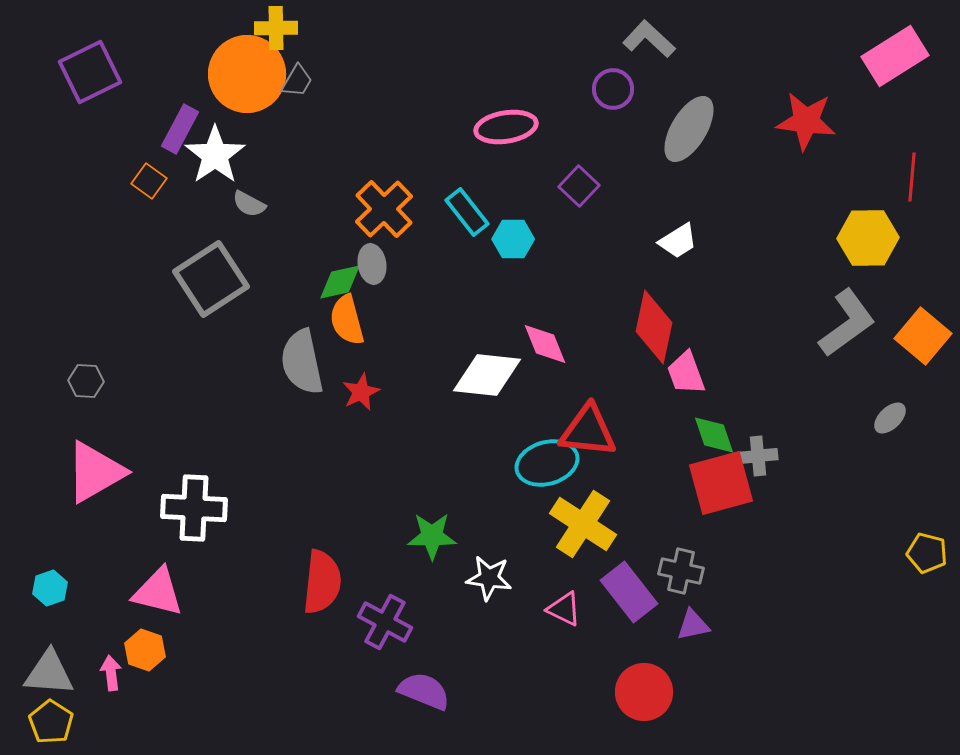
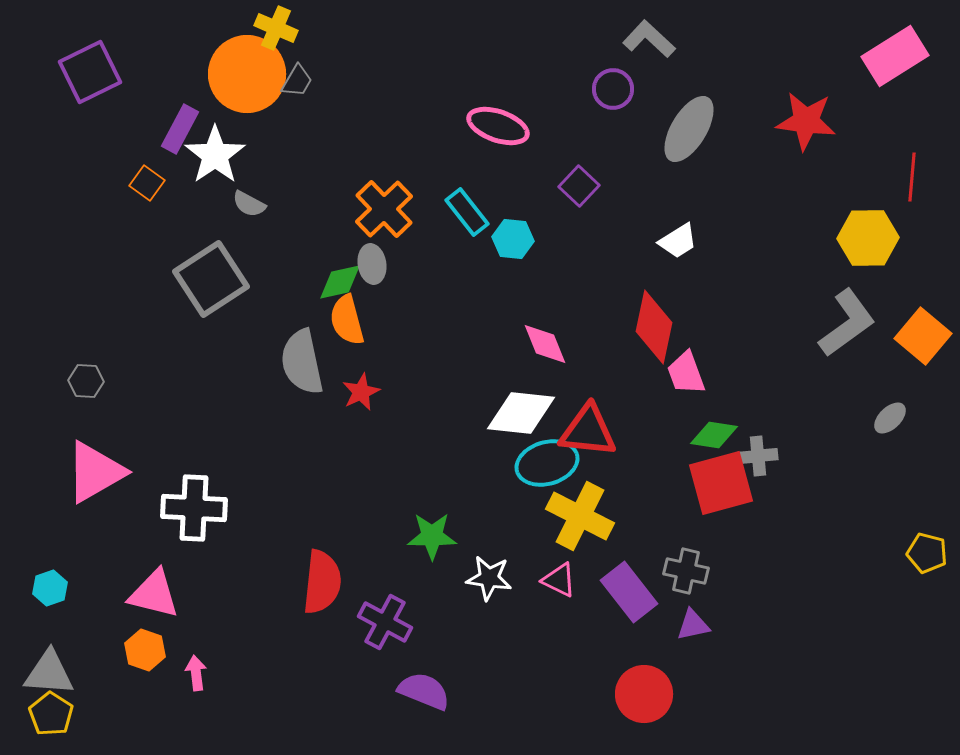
yellow cross at (276, 28): rotated 24 degrees clockwise
pink ellipse at (506, 127): moved 8 px left, 1 px up; rotated 28 degrees clockwise
orange square at (149, 181): moved 2 px left, 2 px down
cyan hexagon at (513, 239): rotated 6 degrees clockwise
white diamond at (487, 375): moved 34 px right, 38 px down
green diamond at (714, 435): rotated 63 degrees counterclockwise
yellow cross at (583, 524): moved 3 px left, 8 px up; rotated 6 degrees counterclockwise
gray cross at (681, 571): moved 5 px right
pink triangle at (158, 592): moved 4 px left, 2 px down
pink triangle at (564, 609): moved 5 px left, 29 px up
pink arrow at (111, 673): moved 85 px right
red circle at (644, 692): moved 2 px down
yellow pentagon at (51, 722): moved 8 px up
